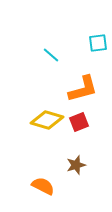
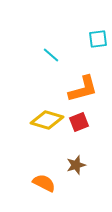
cyan square: moved 4 px up
orange semicircle: moved 1 px right, 3 px up
